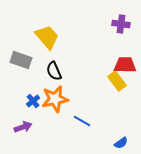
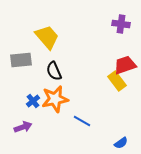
gray rectangle: rotated 25 degrees counterclockwise
red trapezoid: rotated 20 degrees counterclockwise
